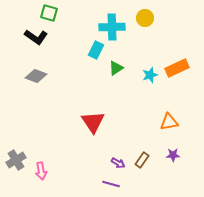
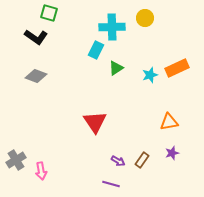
red triangle: moved 2 px right
purple star: moved 1 px left, 2 px up; rotated 16 degrees counterclockwise
purple arrow: moved 2 px up
